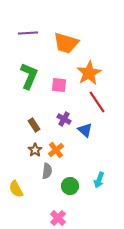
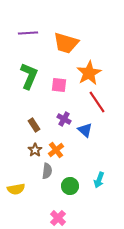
yellow semicircle: rotated 72 degrees counterclockwise
